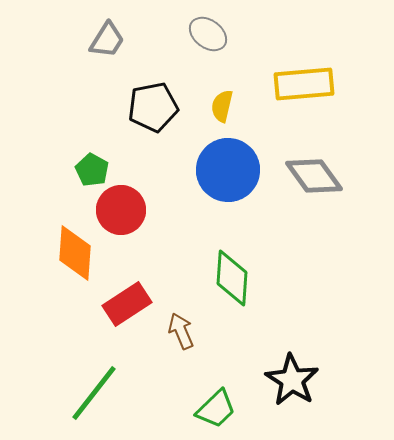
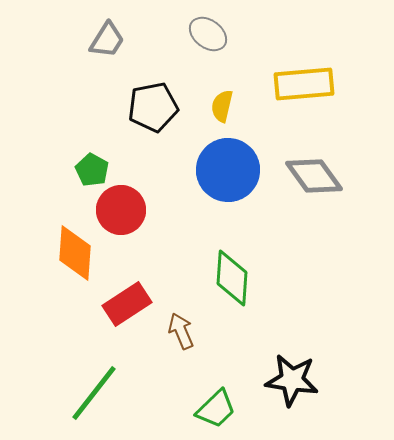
black star: rotated 24 degrees counterclockwise
